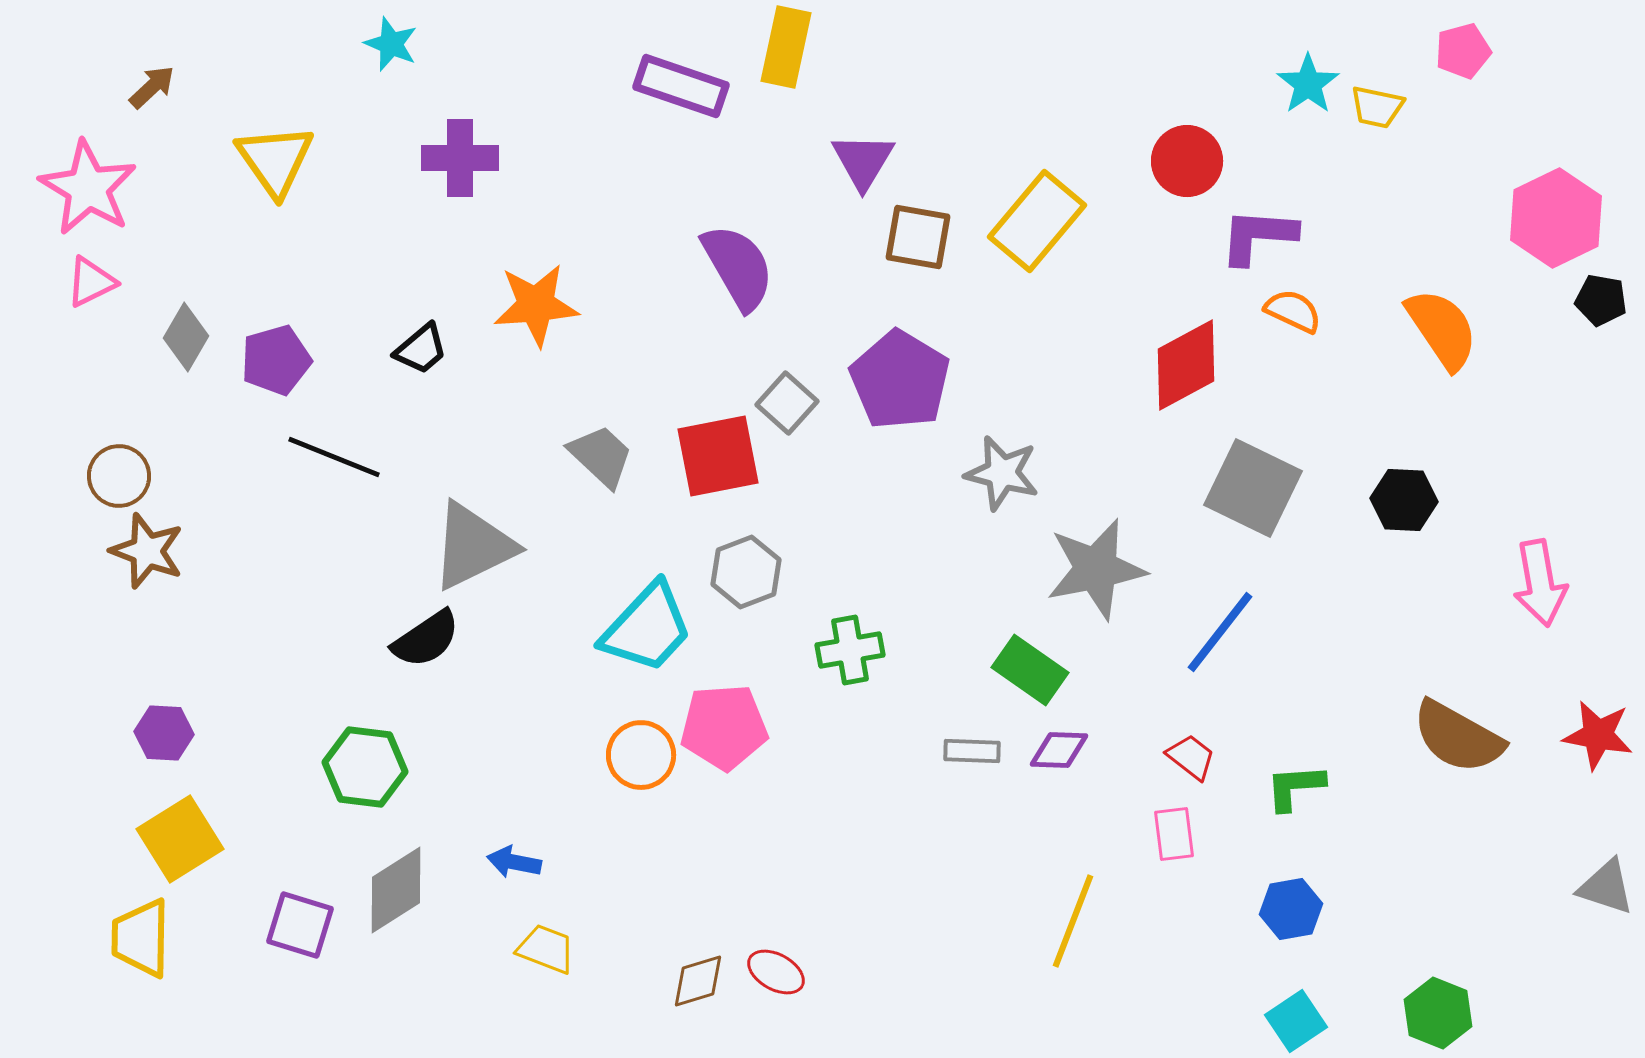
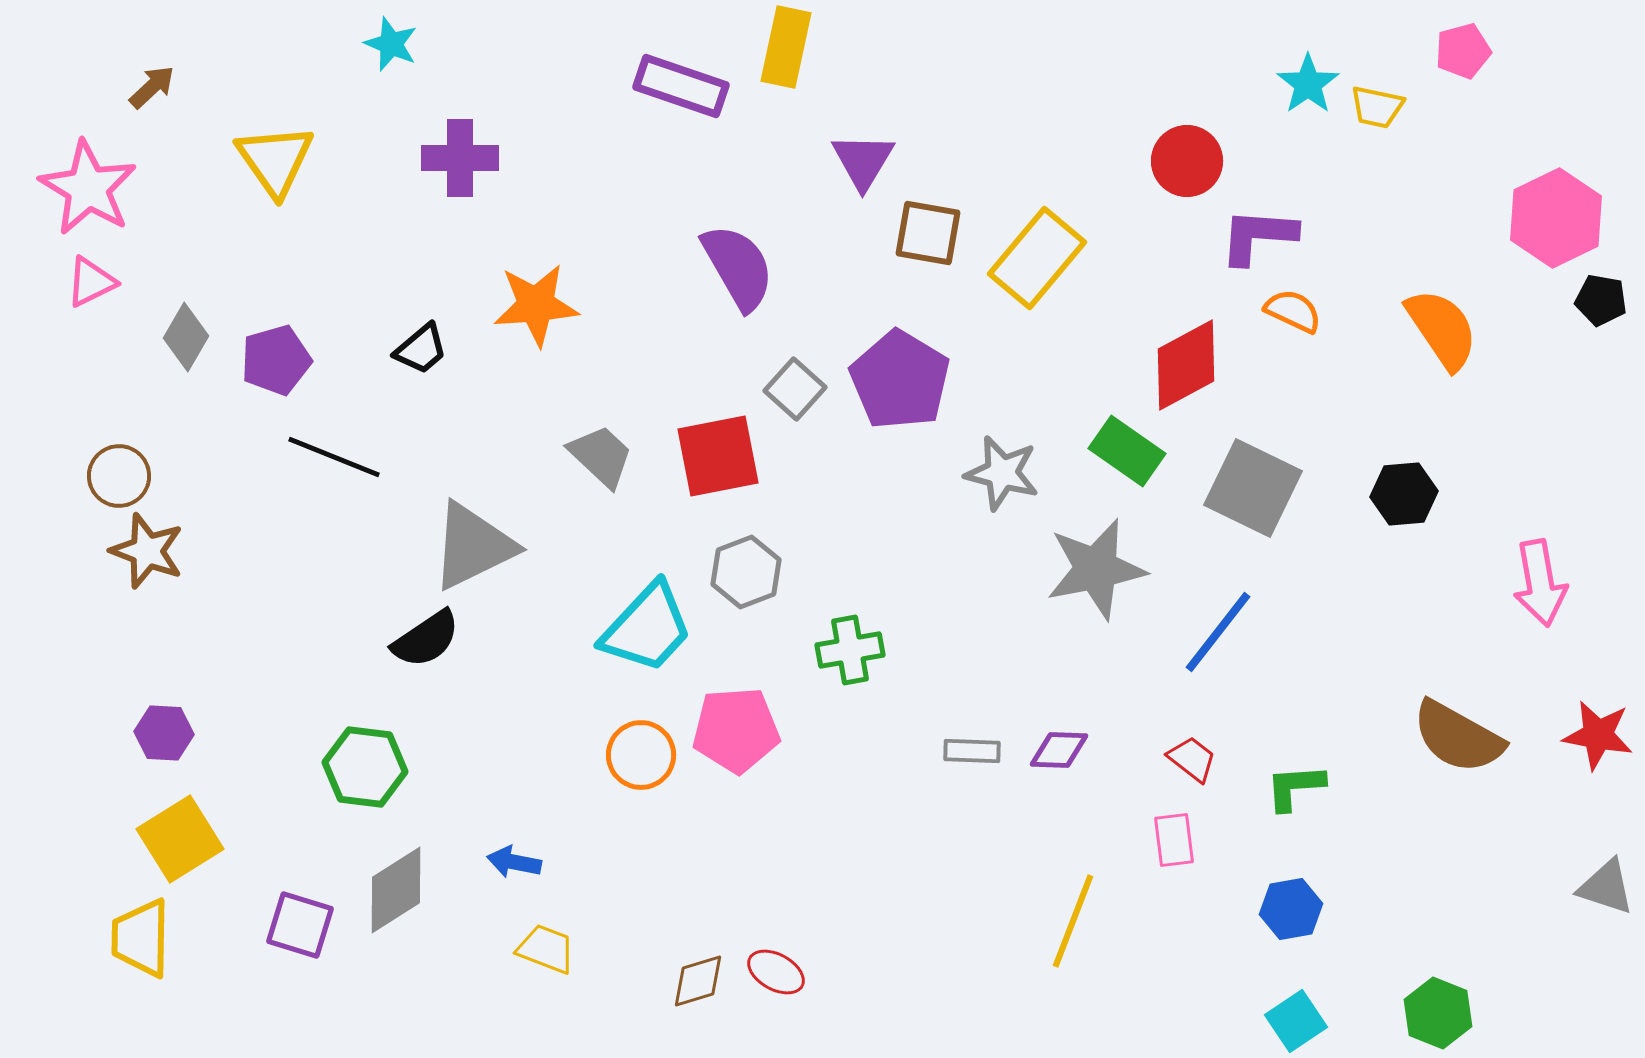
yellow rectangle at (1037, 221): moved 37 px down
brown square at (918, 237): moved 10 px right, 4 px up
gray square at (787, 403): moved 8 px right, 14 px up
black hexagon at (1404, 500): moved 6 px up; rotated 8 degrees counterclockwise
blue line at (1220, 632): moved 2 px left
green rectangle at (1030, 670): moved 97 px right, 219 px up
pink pentagon at (724, 727): moved 12 px right, 3 px down
red trapezoid at (1191, 757): moved 1 px right, 2 px down
pink rectangle at (1174, 834): moved 6 px down
